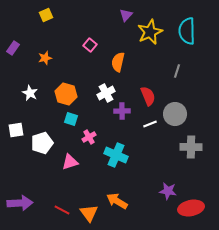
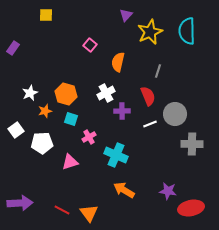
yellow square: rotated 24 degrees clockwise
orange star: moved 53 px down
gray line: moved 19 px left
white star: rotated 21 degrees clockwise
white square: rotated 28 degrees counterclockwise
white pentagon: rotated 15 degrees clockwise
gray cross: moved 1 px right, 3 px up
orange arrow: moved 7 px right, 11 px up
